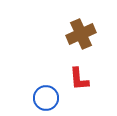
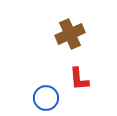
brown cross: moved 11 px left
